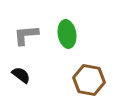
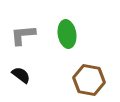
gray L-shape: moved 3 px left
